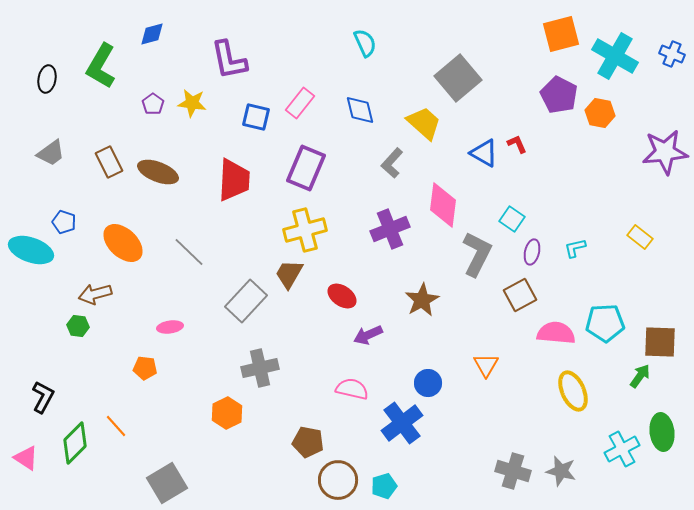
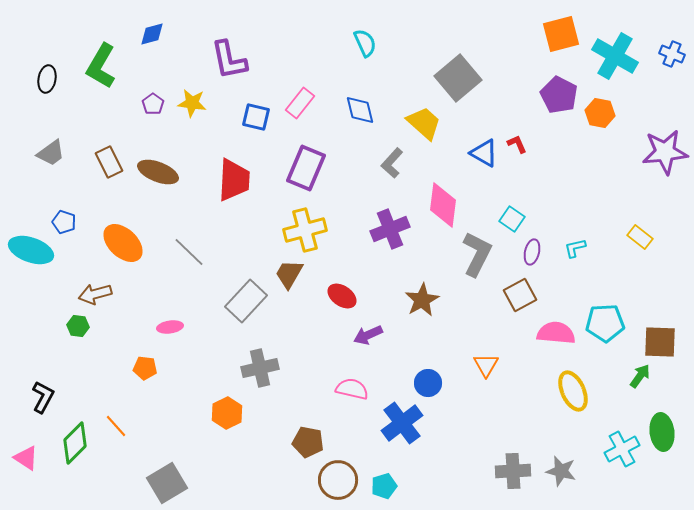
gray cross at (513, 471): rotated 20 degrees counterclockwise
